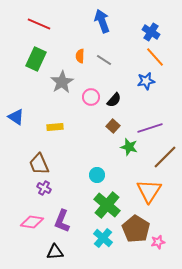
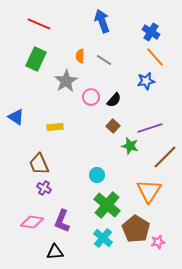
gray star: moved 4 px right, 1 px up
green star: moved 1 px right, 1 px up
